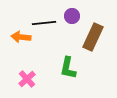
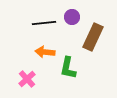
purple circle: moved 1 px down
orange arrow: moved 24 px right, 15 px down
